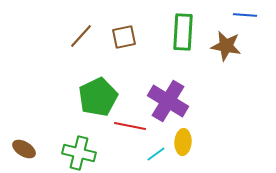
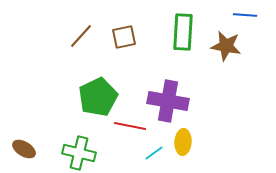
purple cross: rotated 21 degrees counterclockwise
cyan line: moved 2 px left, 1 px up
